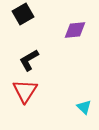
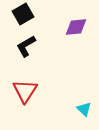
purple diamond: moved 1 px right, 3 px up
black L-shape: moved 3 px left, 14 px up
cyan triangle: moved 2 px down
